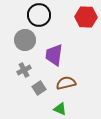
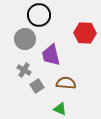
red hexagon: moved 1 px left, 16 px down
gray circle: moved 1 px up
purple trapezoid: moved 3 px left; rotated 20 degrees counterclockwise
gray cross: rotated 32 degrees counterclockwise
brown semicircle: rotated 18 degrees clockwise
gray square: moved 2 px left, 2 px up
